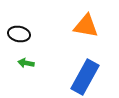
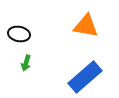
green arrow: rotated 84 degrees counterclockwise
blue rectangle: rotated 20 degrees clockwise
